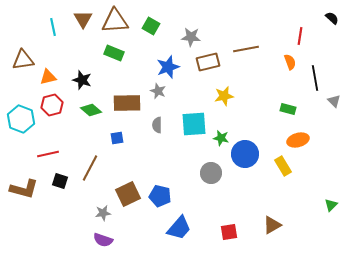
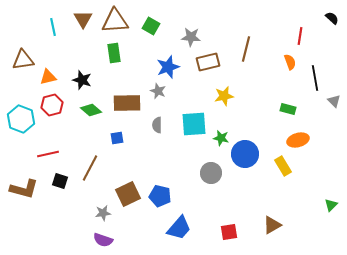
brown line at (246, 49): rotated 65 degrees counterclockwise
green rectangle at (114, 53): rotated 60 degrees clockwise
